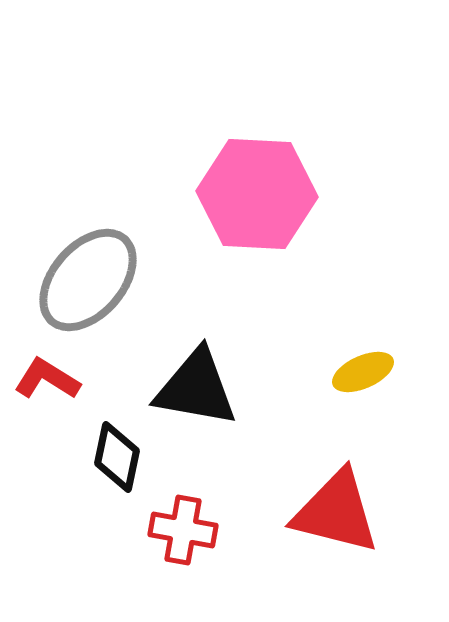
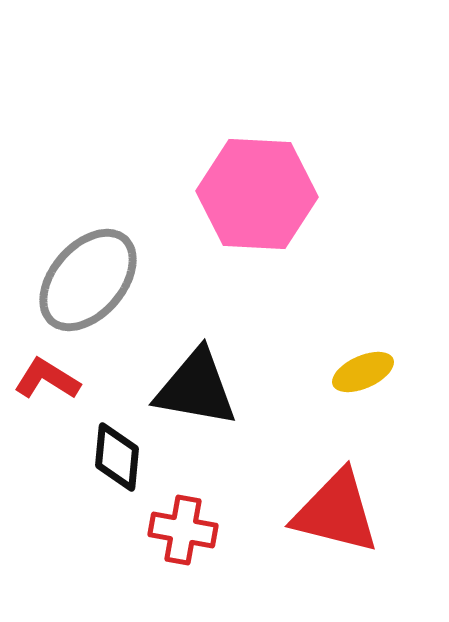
black diamond: rotated 6 degrees counterclockwise
